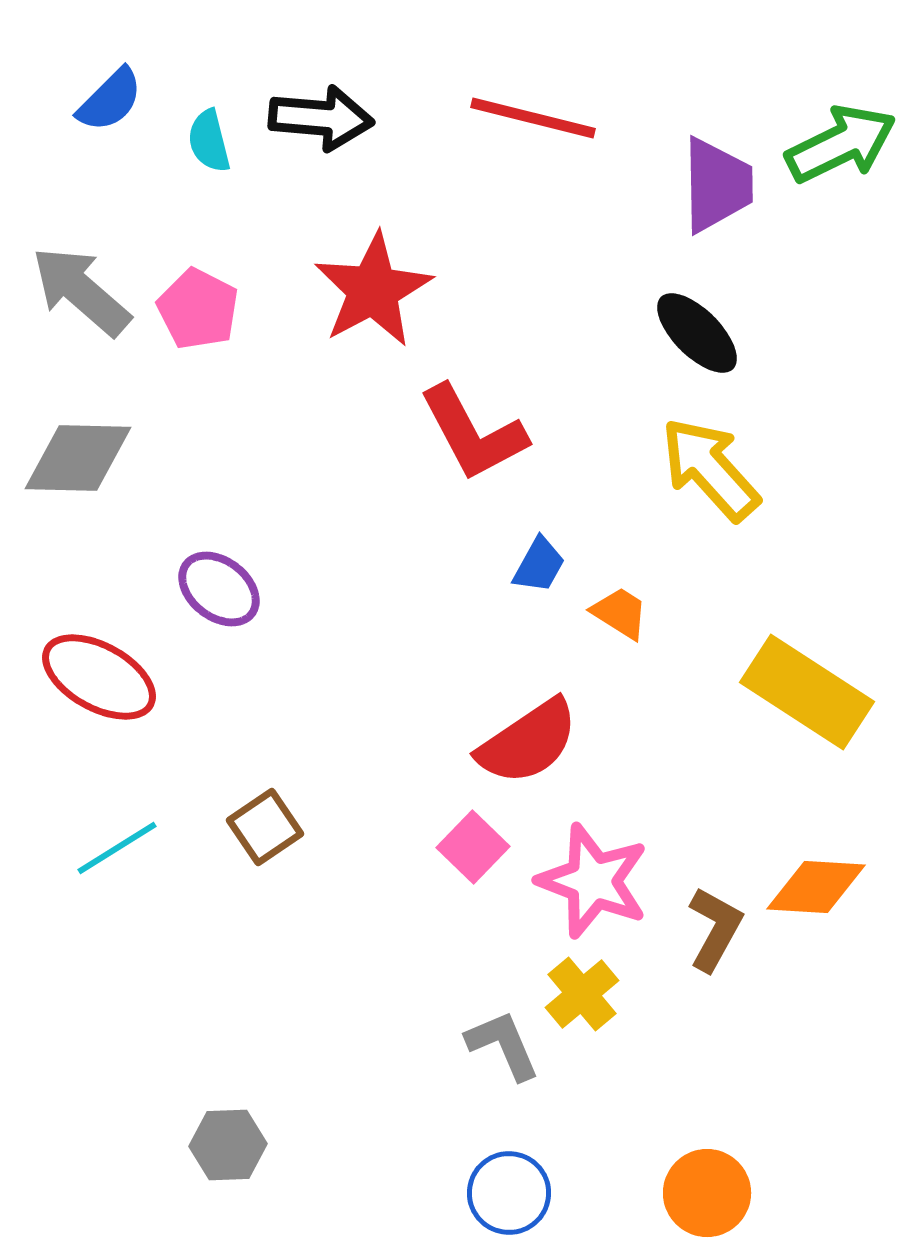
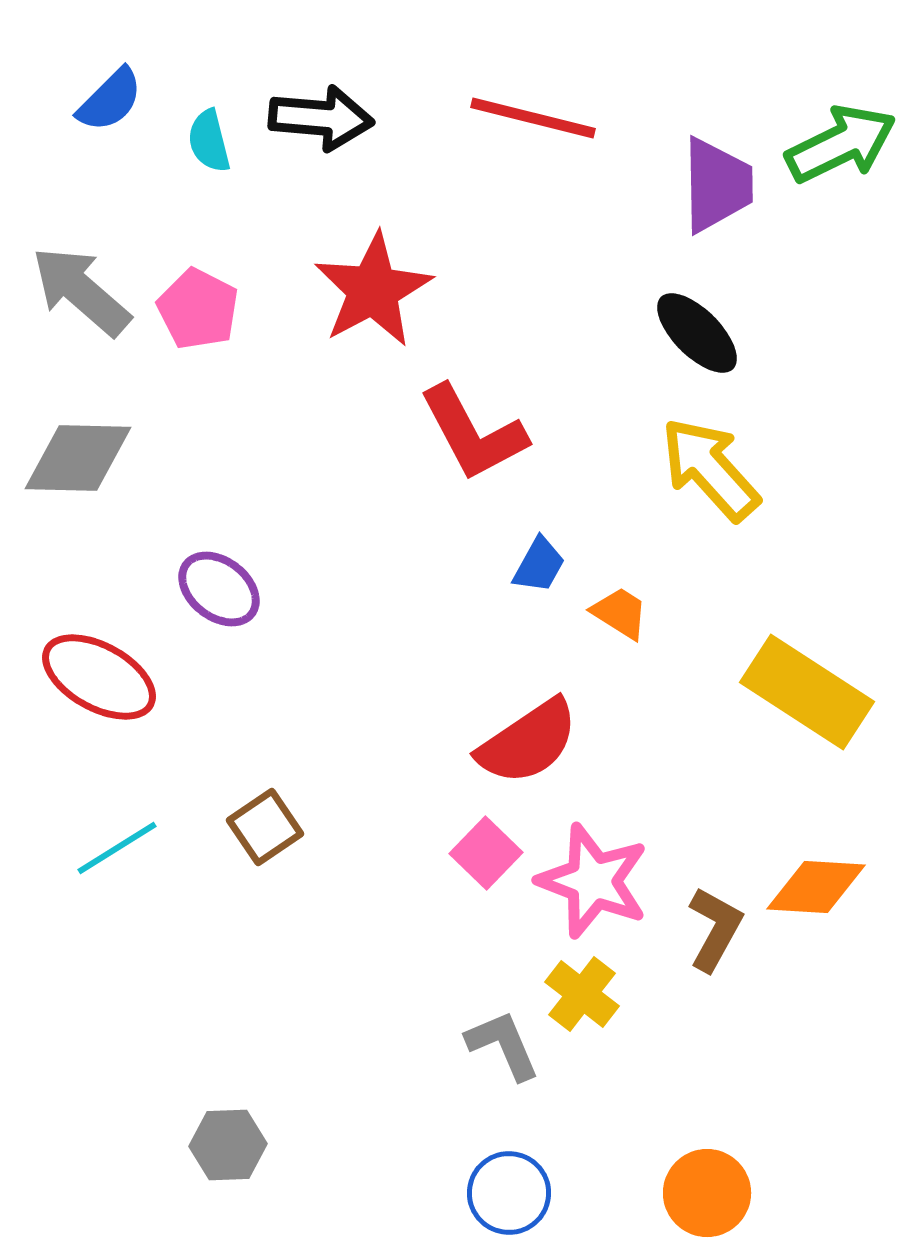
pink square: moved 13 px right, 6 px down
yellow cross: rotated 12 degrees counterclockwise
